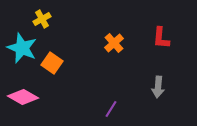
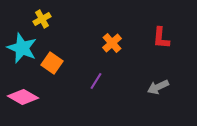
orange cross: moved 2 px left
gray arrow: rotated 60 degrees clockwise
purple line: moved 15 px left, 28 px up
